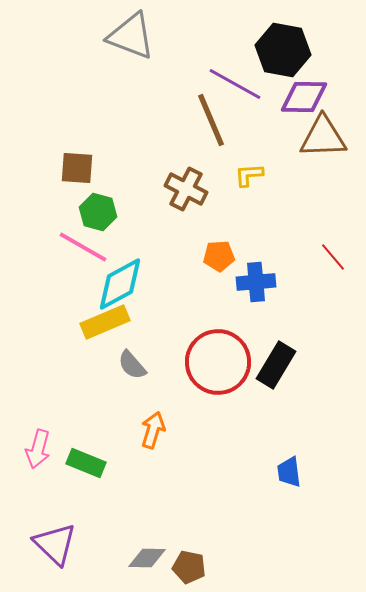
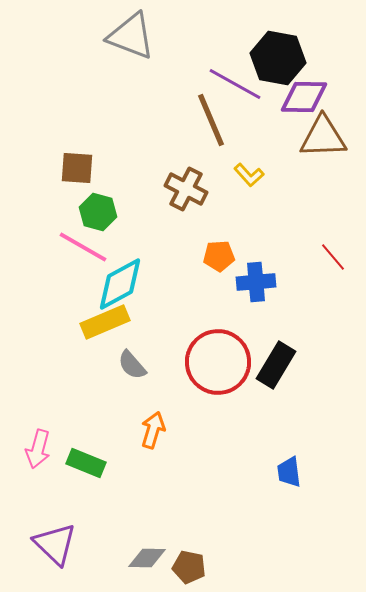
black hexagon: moved 5 px left, 8 px down
yellow L-shape: rotated 128 degrees counterclockwise
